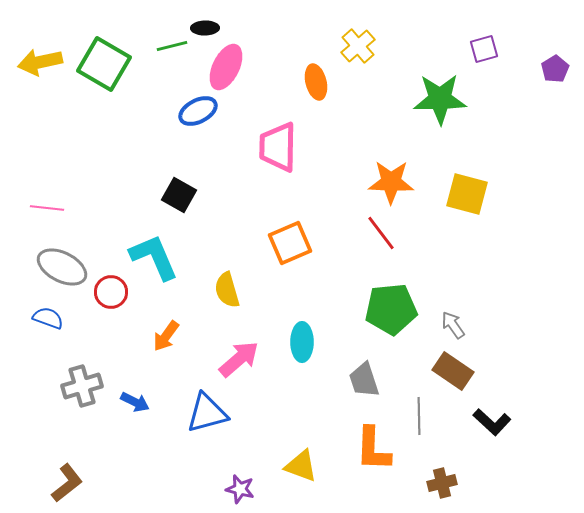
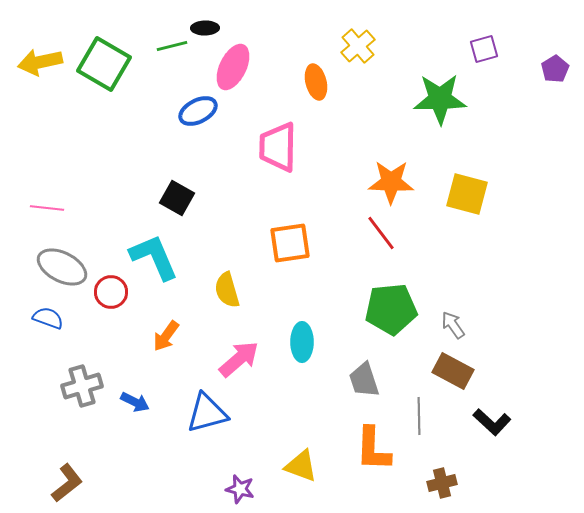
pink ellipse: moved 7 px right
black square: moved 2 px left, 3 px down
orange square: rotated 15 degrees clockwise
brown rectangle: rotated 6 degrees counterclockwise
